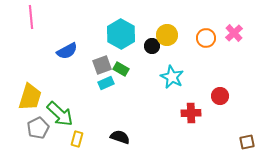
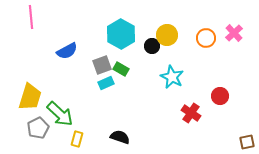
red cross: rotated 36 degrees clockwise
